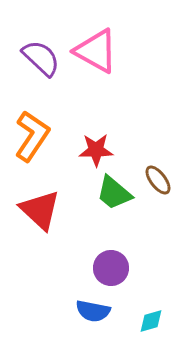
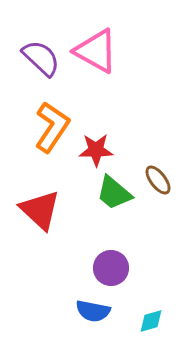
orange L-shape: moved 20 px right, 9 px up
